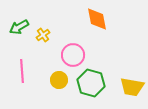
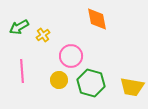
pink circle: moved 2 px left, 1 px down
